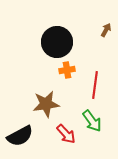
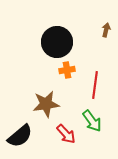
brown arrow: rotated 16 degrees counterclockwise
black semicircle: rotated 12 degrees counterclockwise
